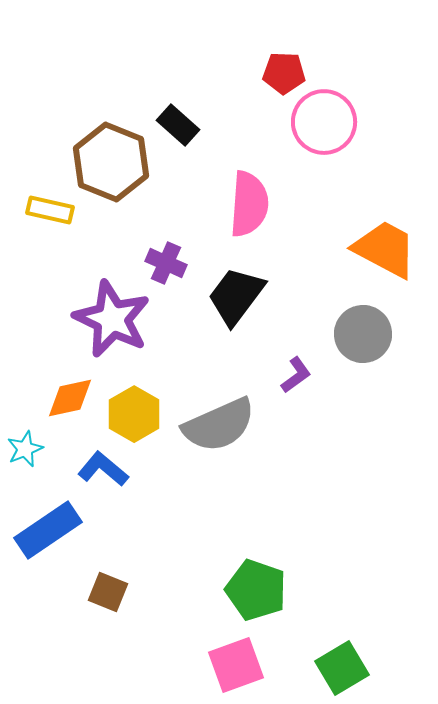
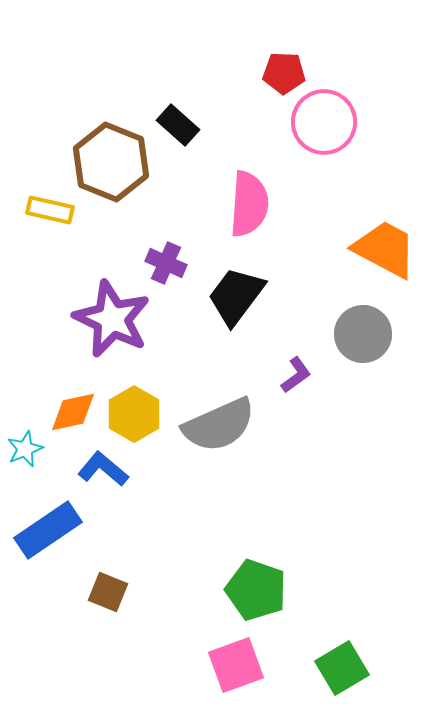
orange diamond: moved 3 px right, 14 px down
